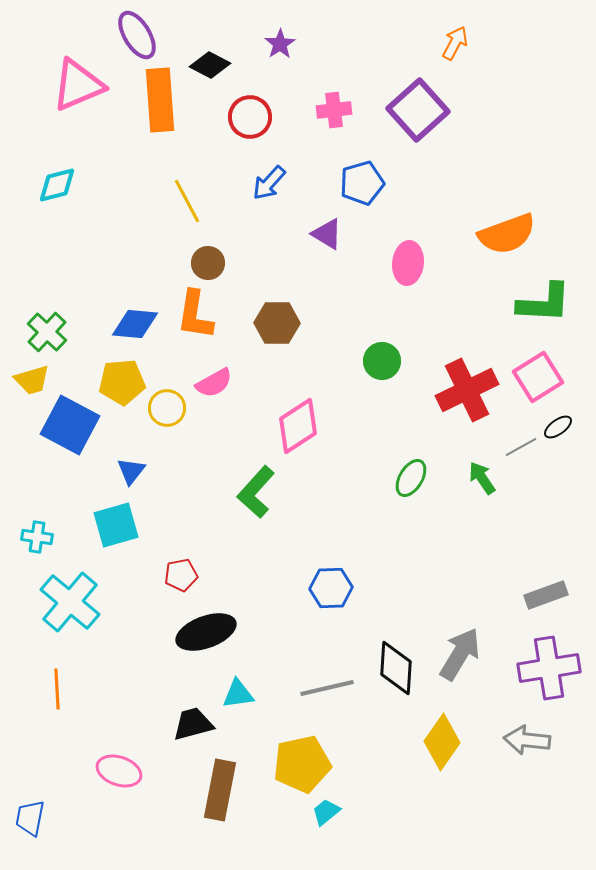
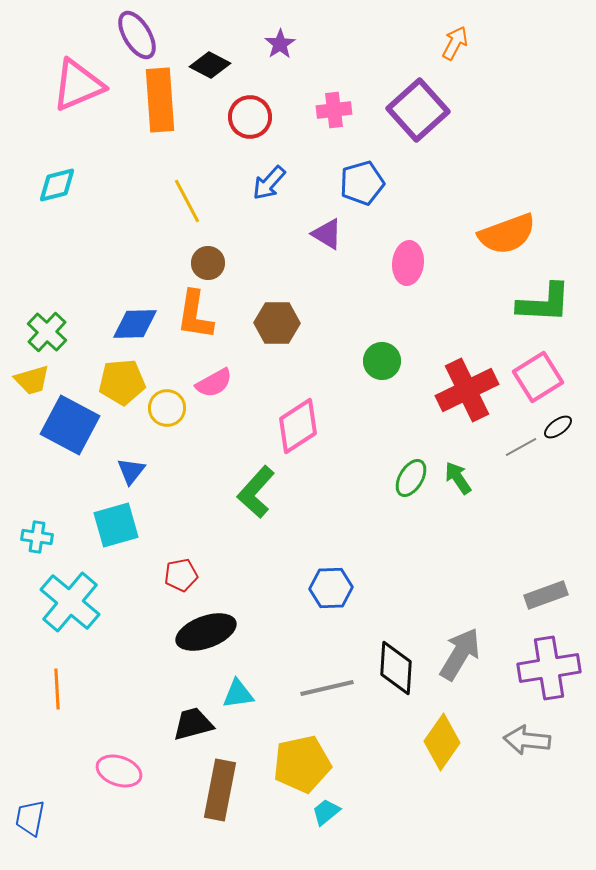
blue diamond at (135, 324): rotated 6 degrees counterclockwise
green arrow at (482, 478): moved 24 px left
